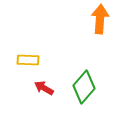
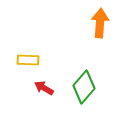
orange arrow: moved 4 px down
